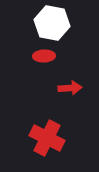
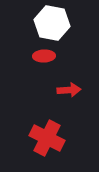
red arrow: moved 1 px left, 2 px down
